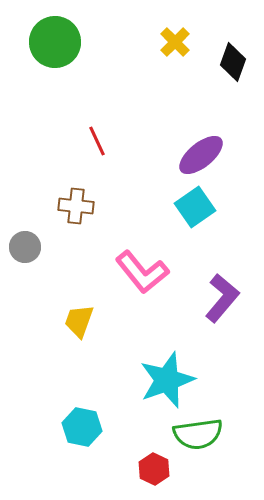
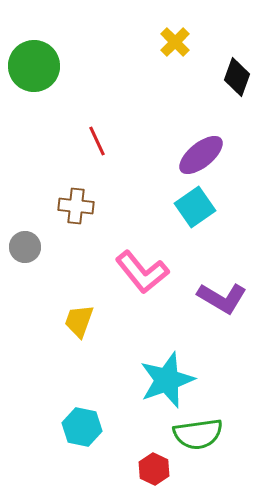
green circle: moved 21 px left, 24 px down
black diamond: moved 4 px right, 15 px down
purple L-shape: rotated 81 degrees clockwise
